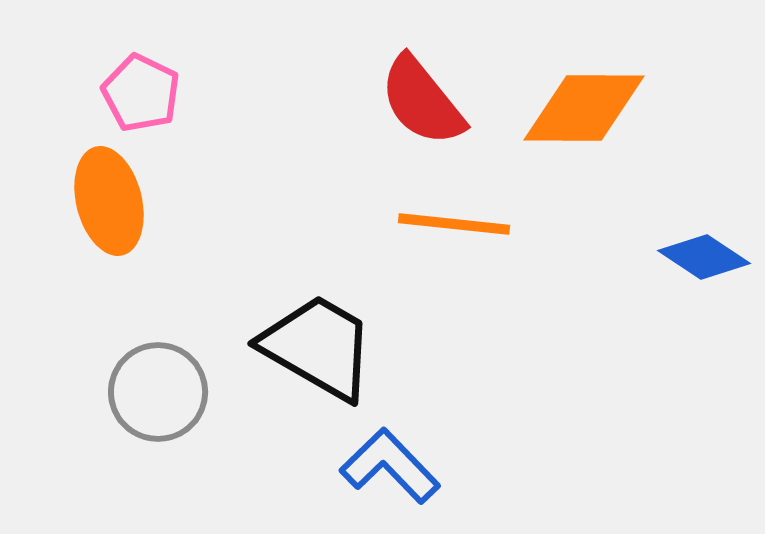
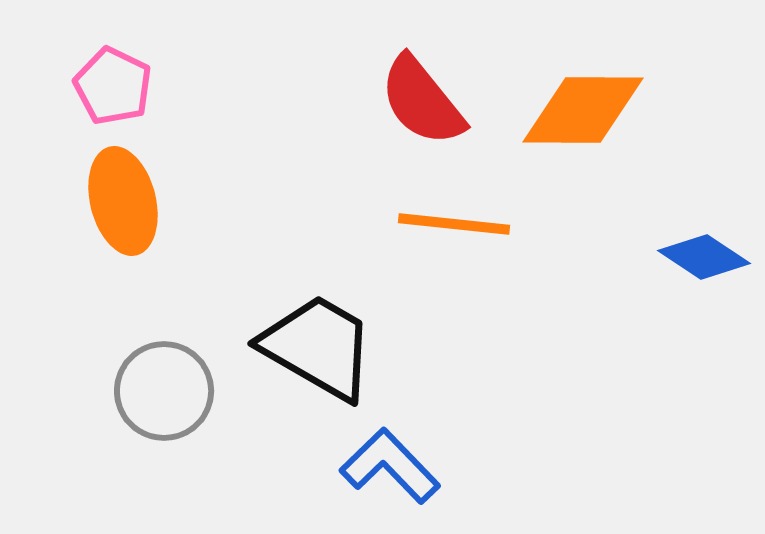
pink pentagon: moved 28 px left, 7 px up
orange diamond: moved 1 px left, 2 px down
orange ellipse: moved 14 px right
gray circle: moved 6 px right, 1 px up
